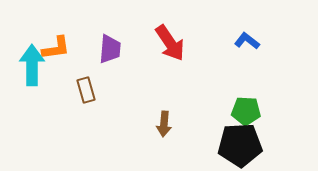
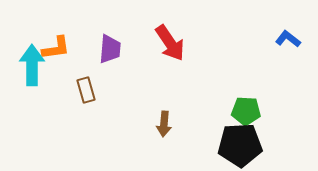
blue L-shape: moved 41 px right, 2 px up
